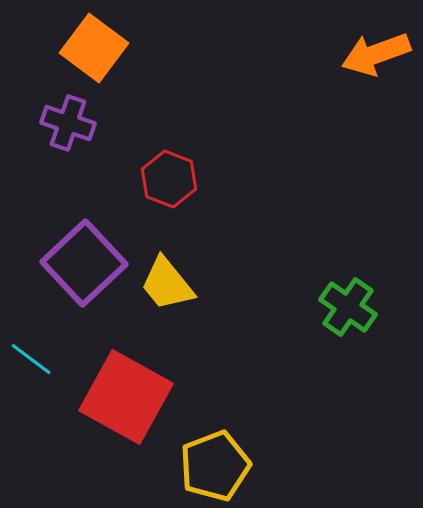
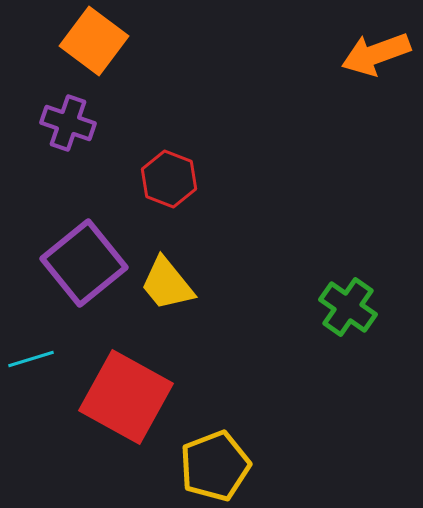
orange square: moved 7 px up
purple square: rotated 4 degrees clockwise
cyan line: rotated 54 degrees counterclockwise
